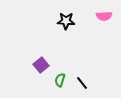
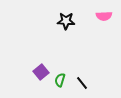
purple square: moved 7 px down
